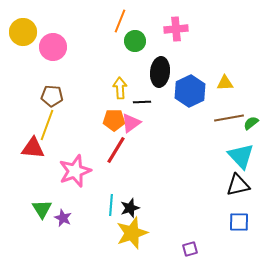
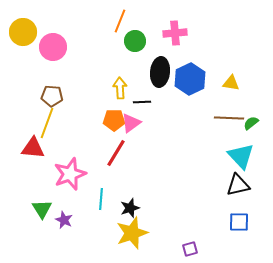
pink cross: moved 1 px left, 4 px down
yellow triangle: moved 6 px right; rotated 12 degrees clockwise
blue hexagon: moved 12 px up
brown line: rotated 12 degrees clockwise
yellow line: moved 2 px up
red line: moved 3 px down
pink star: moved 5 px left, 3 px down
cyan line: moved 10 px left, 6 px up
purple star: moved 1 px right, 2 px down
